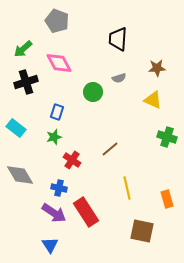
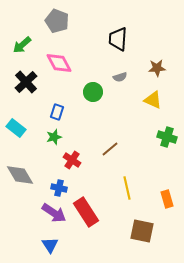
green arrow: moved 1 px left, 4 px up
gray semicircle: moved 1 px right, 1 px up
black cross: rotated 25 degrees counterclockwise
